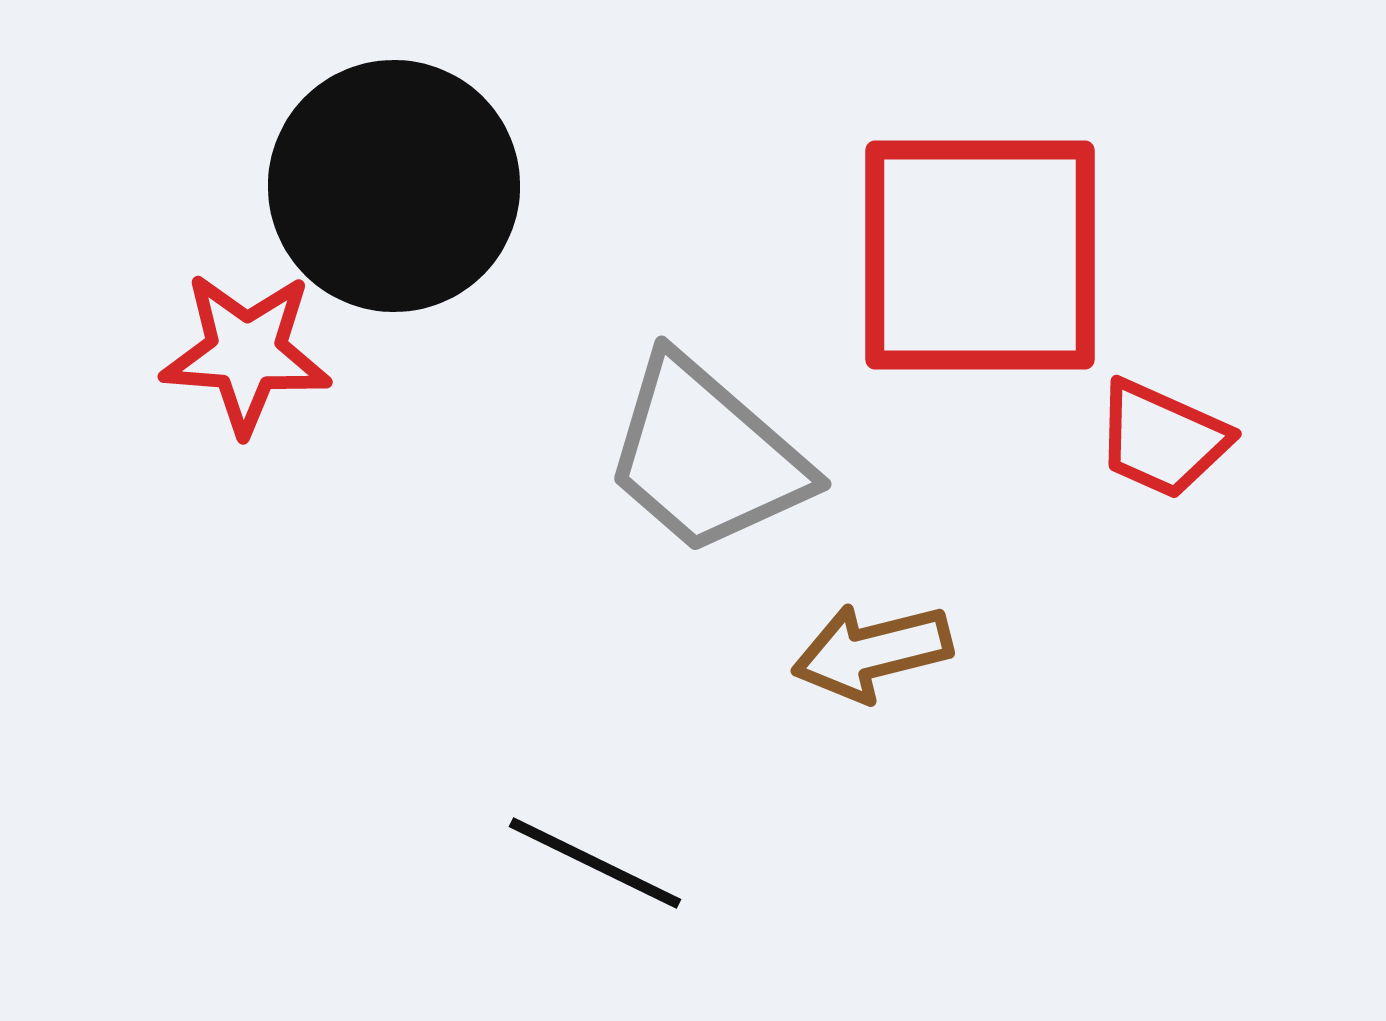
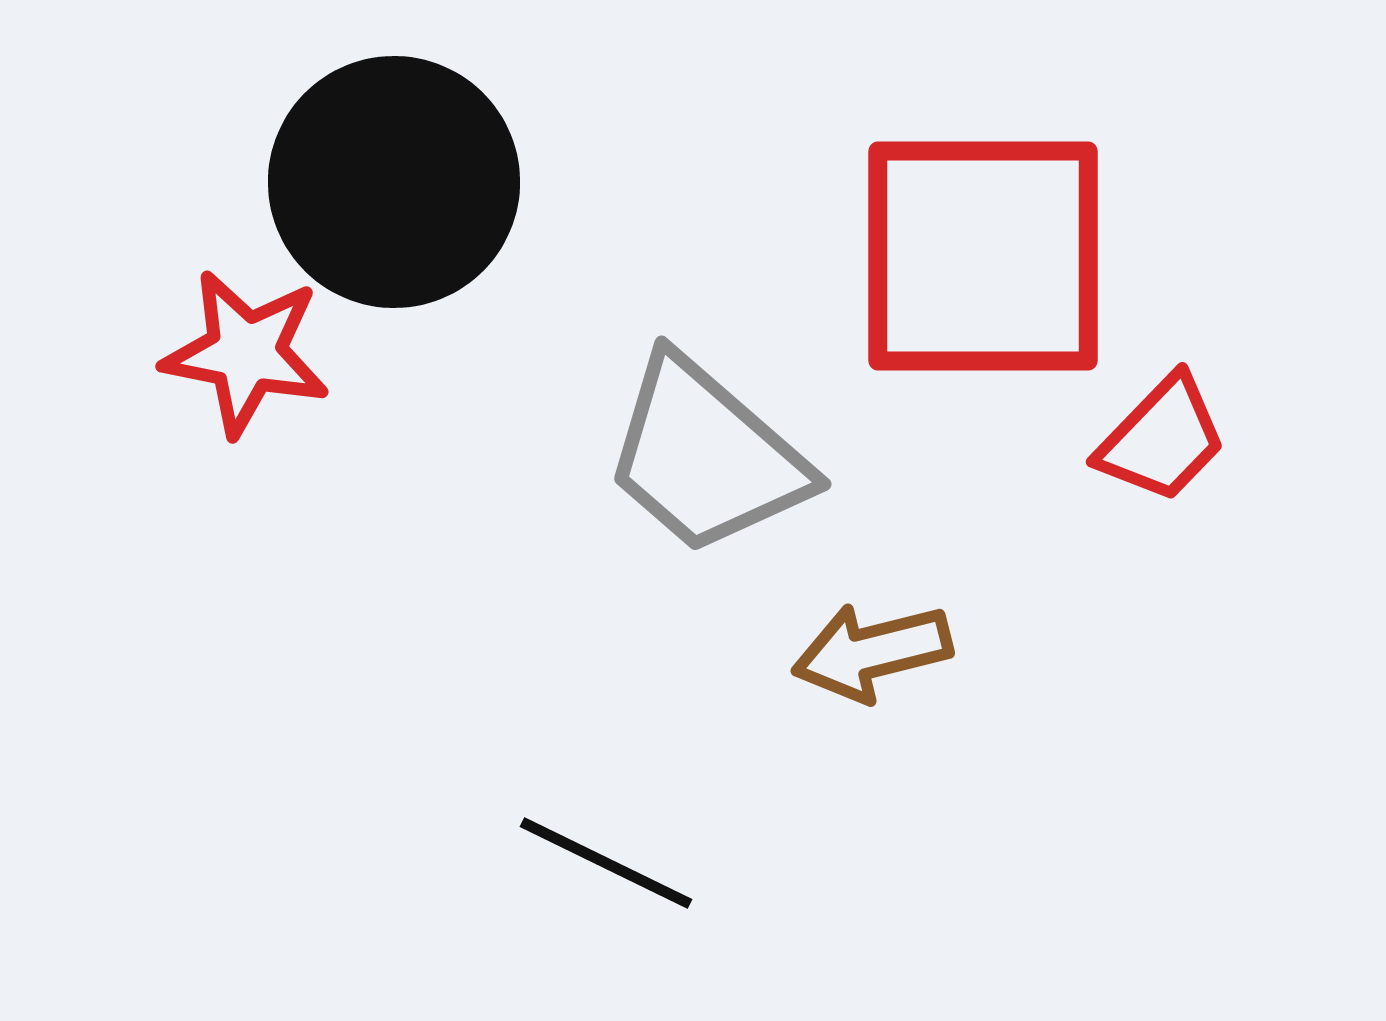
black circle: moved 4 px up
red square: moved 3 px right, 1 px down
red star: rotated 7 degrees clockwise
red trapezoid: rotated 70 degrees counterclockwise
black line: moved 11 px right
